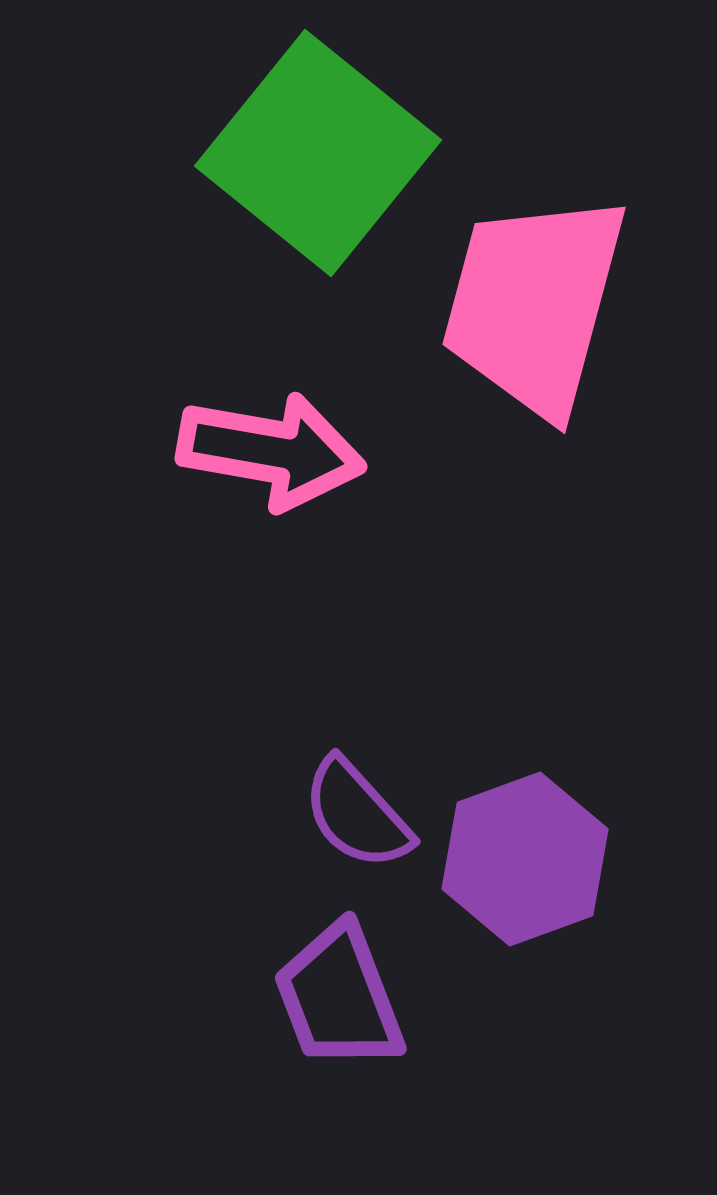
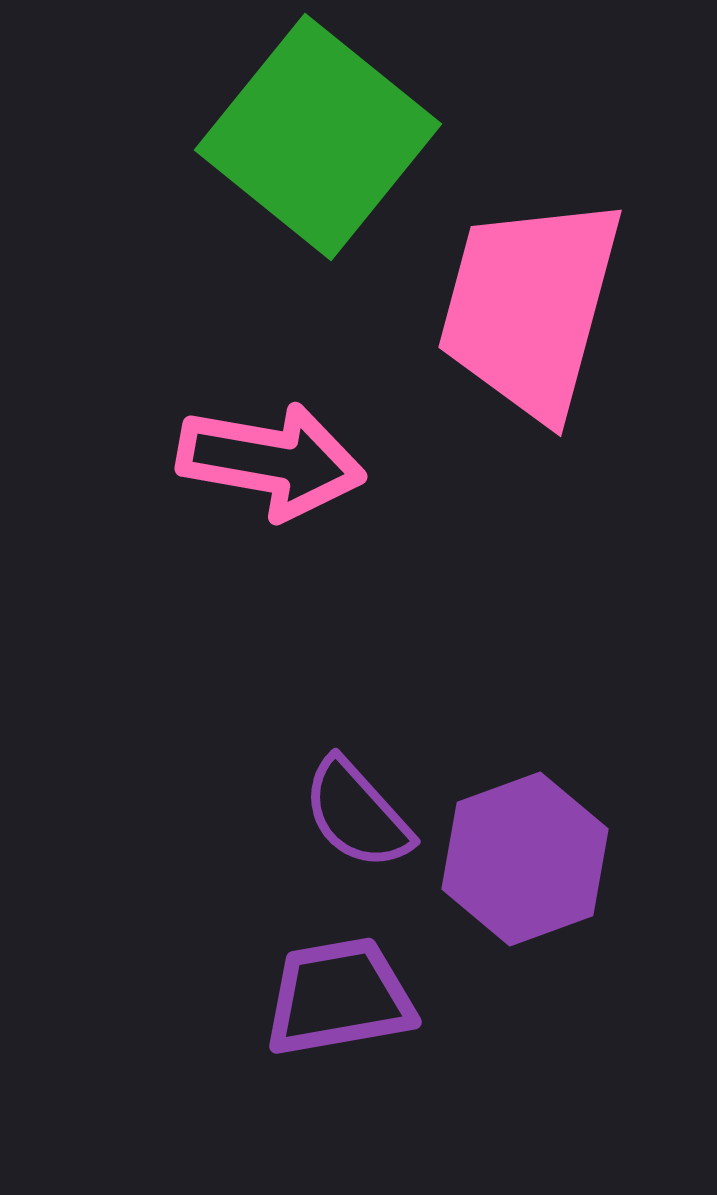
green square: moved 16 px up
pink trapezoid: moved 4 px left, 3 px down
pink arrow: moved 10 px down
purple trapezoid: rotated 101 degrees clockwise
